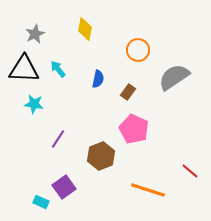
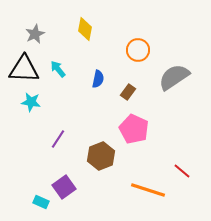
cyan star: moved 3 px left, 2 px up
red line: moved 8 px left
